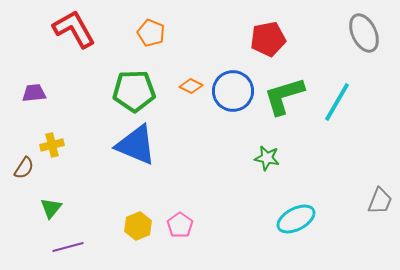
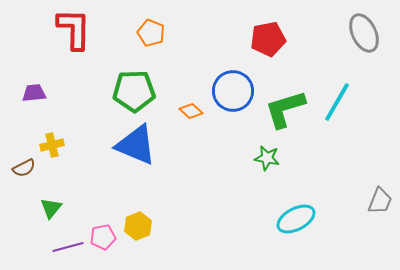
red L-shape: rotated 30 degrees clockwise
orange diamond: moved 25 px down; rotated 15 degrees clockwise
green L-shape: moved 1 px right, 13 px down
brown semicircle: rotated 30 degrees clockwise
pink pentagon: moved 77 px left, 12 px down; rotated 25 degrees clockwise
